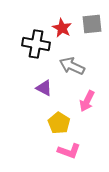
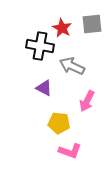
black cross: moved 4 px right, 2 px down
yellow pentagon: rotated 25 degrees counterclockwise
pink L-shape: moved 1 px right
